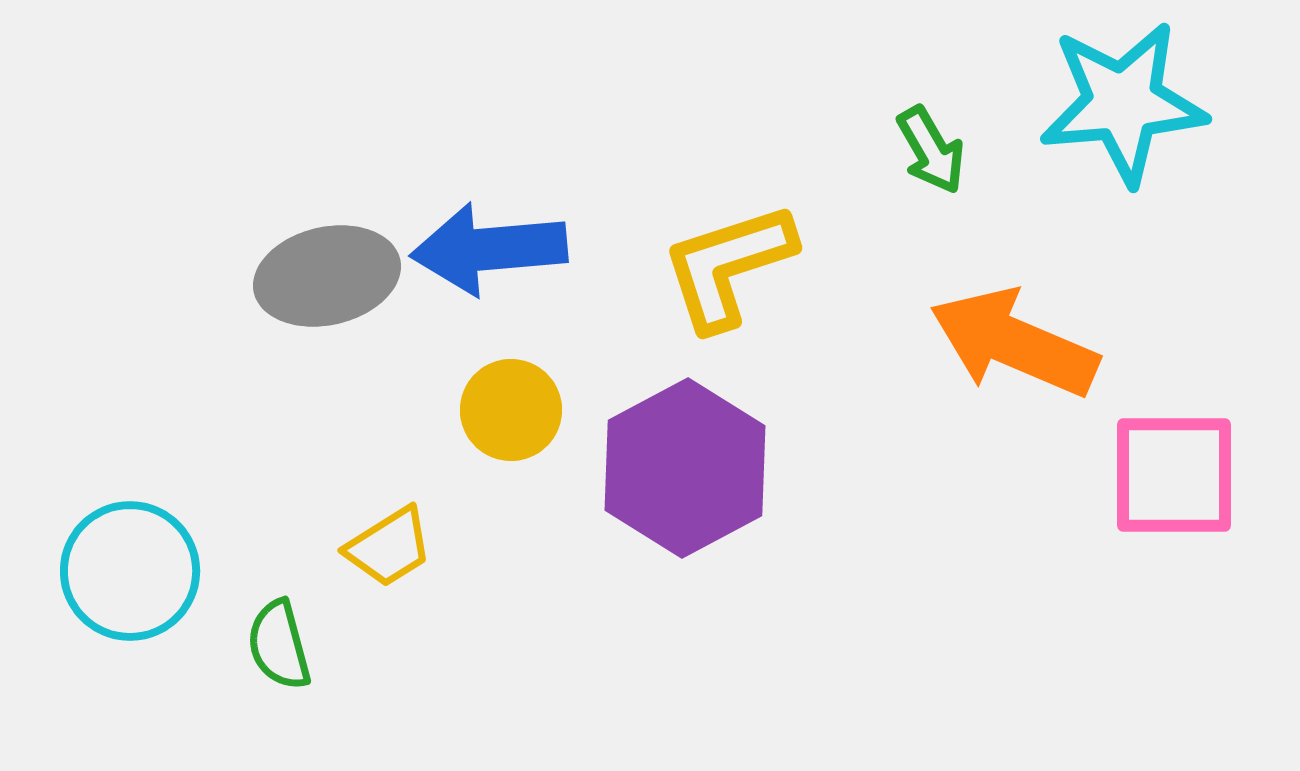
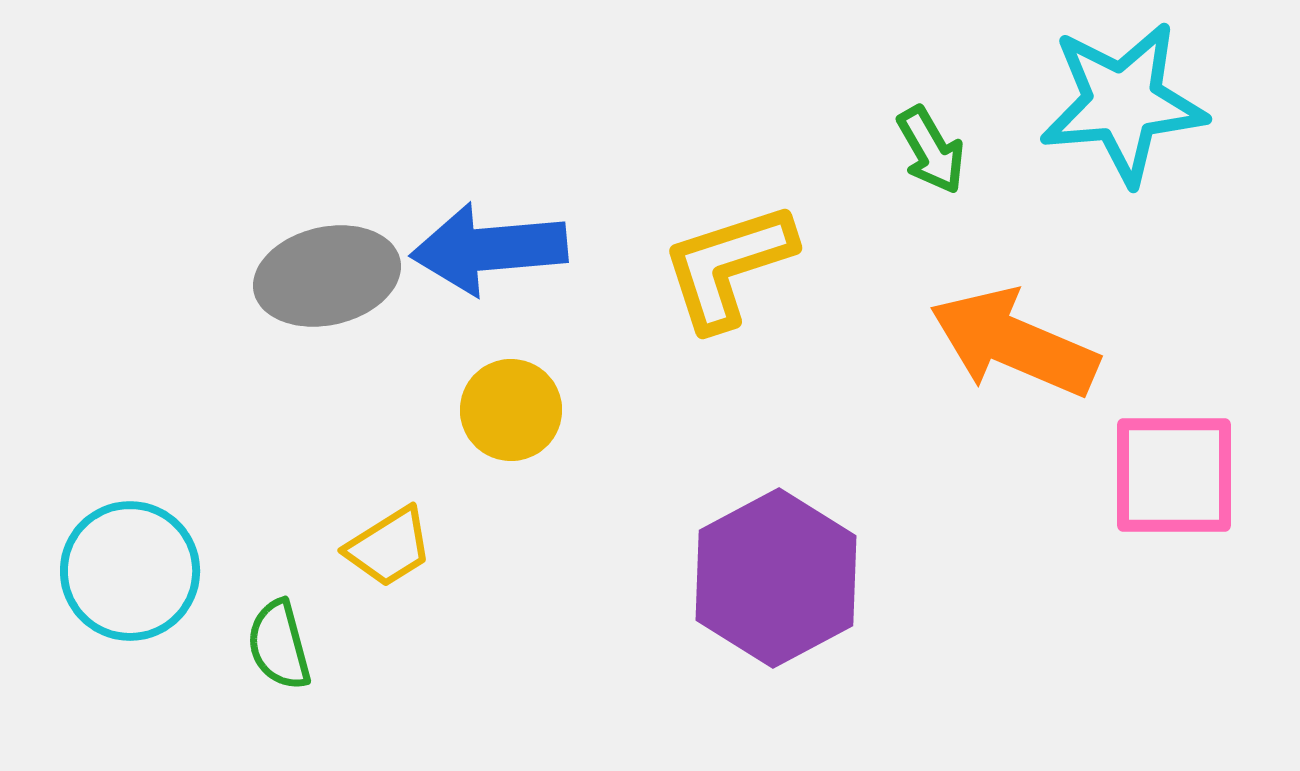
purple hexagon: moved 91 px right, 110 px down
